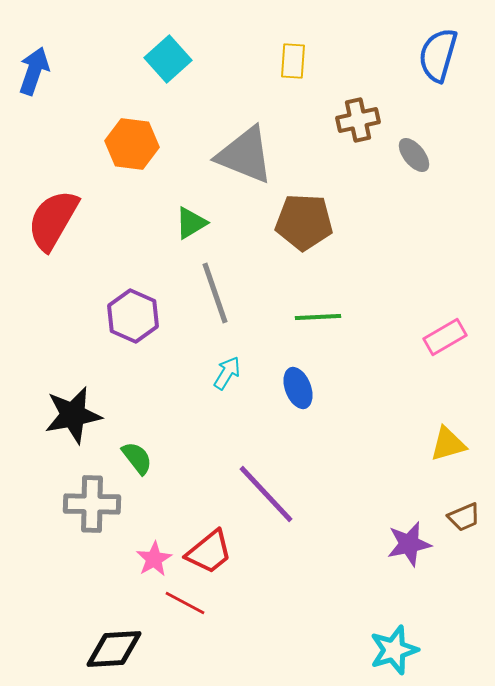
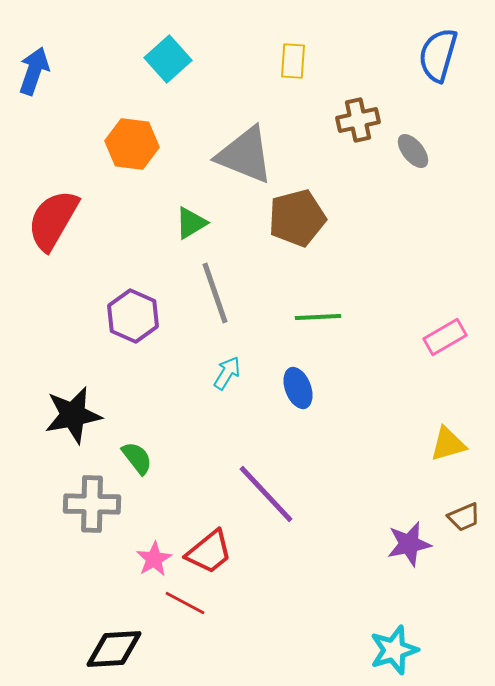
gray ellipse: moved 1 px left, 4 px up
brown pentagon: moved 7 px left, 4 px up; rotated 18 degrees counterclockwise
